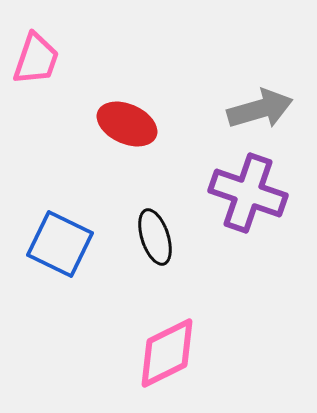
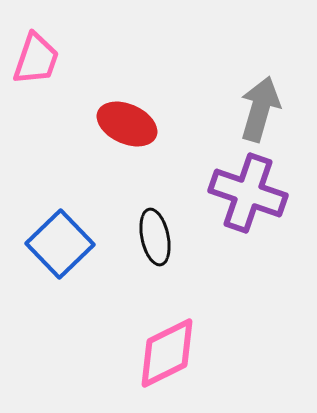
gray arrow: rotated 58 degrees counterclockwise
black ellipse: rotated 6 degrees clockwise
blue square: rotated 20 degrees clockwise
